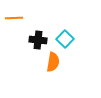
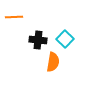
orange line: moved 1 px up
